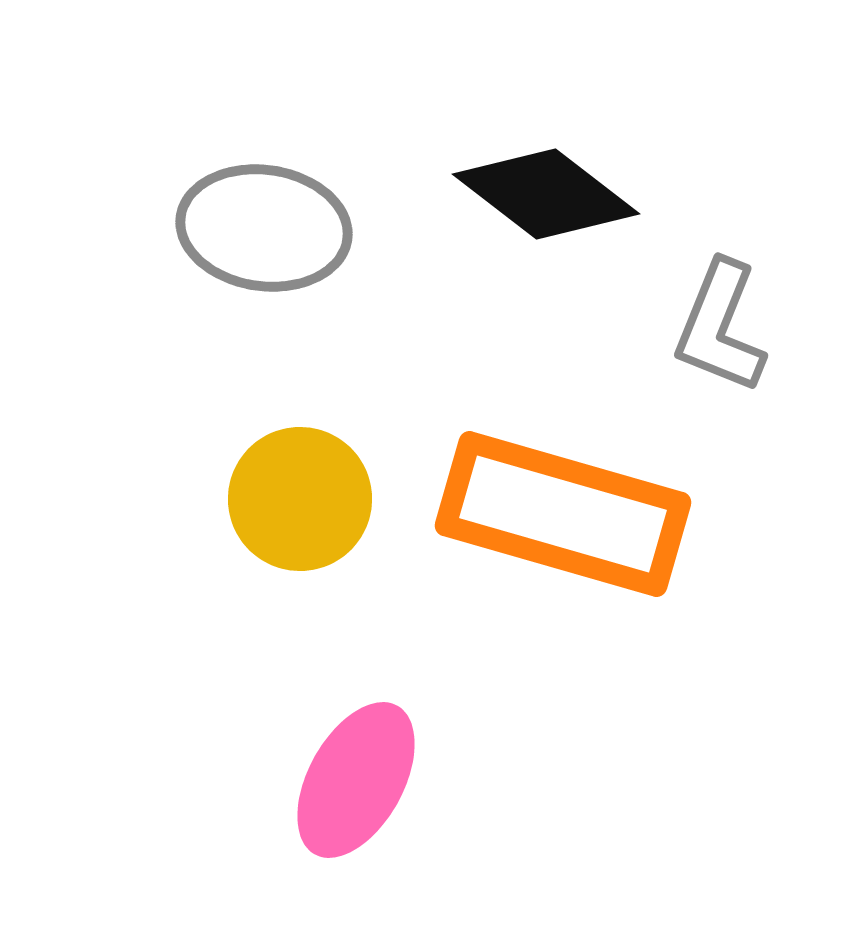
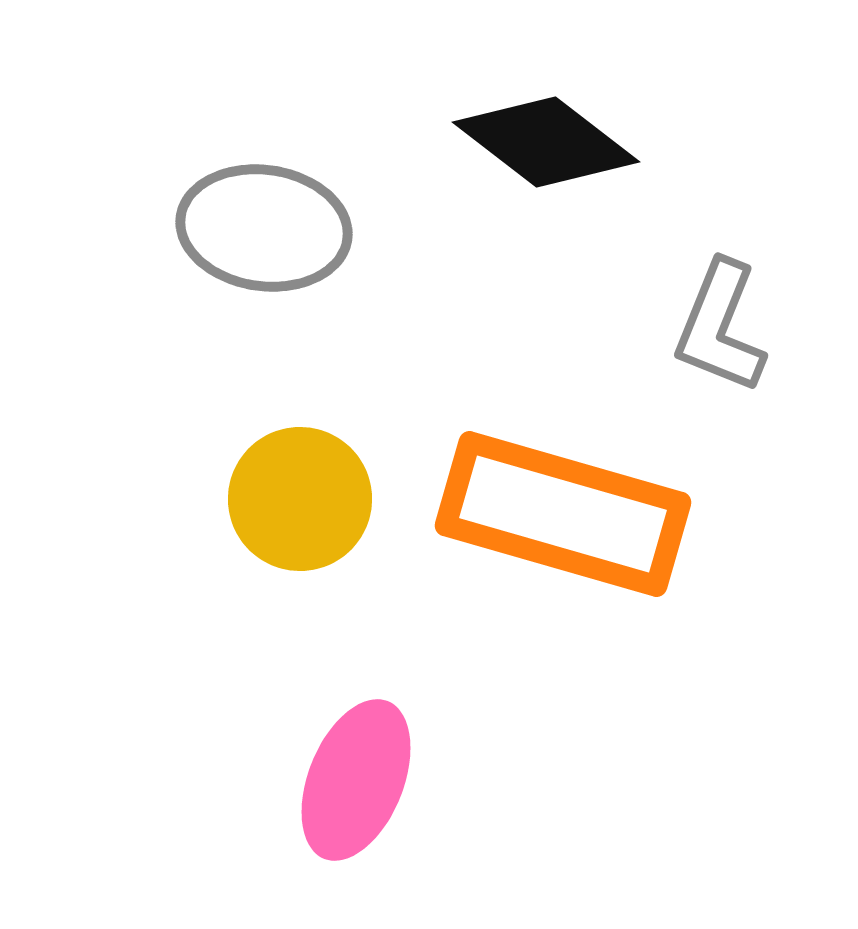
black diamond: moved 52 px up
pink ellipse: rotated 7 degrees counterclockwise
